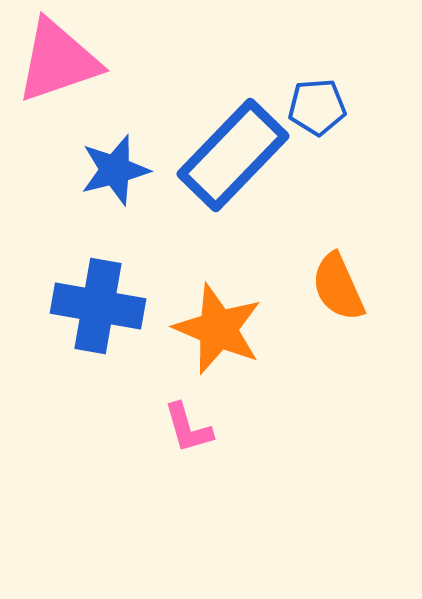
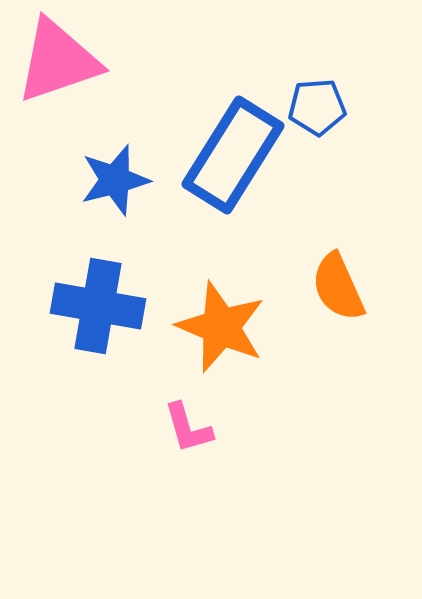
blue rectangle: rotated 12 degrees counterclockwise
blue star: moved 10 px down
orange star: moved 3 px right, 2 px up
